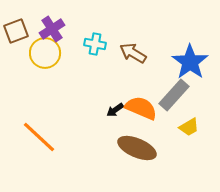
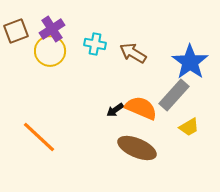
yellow circle: moved 5 px right, 2 px up
